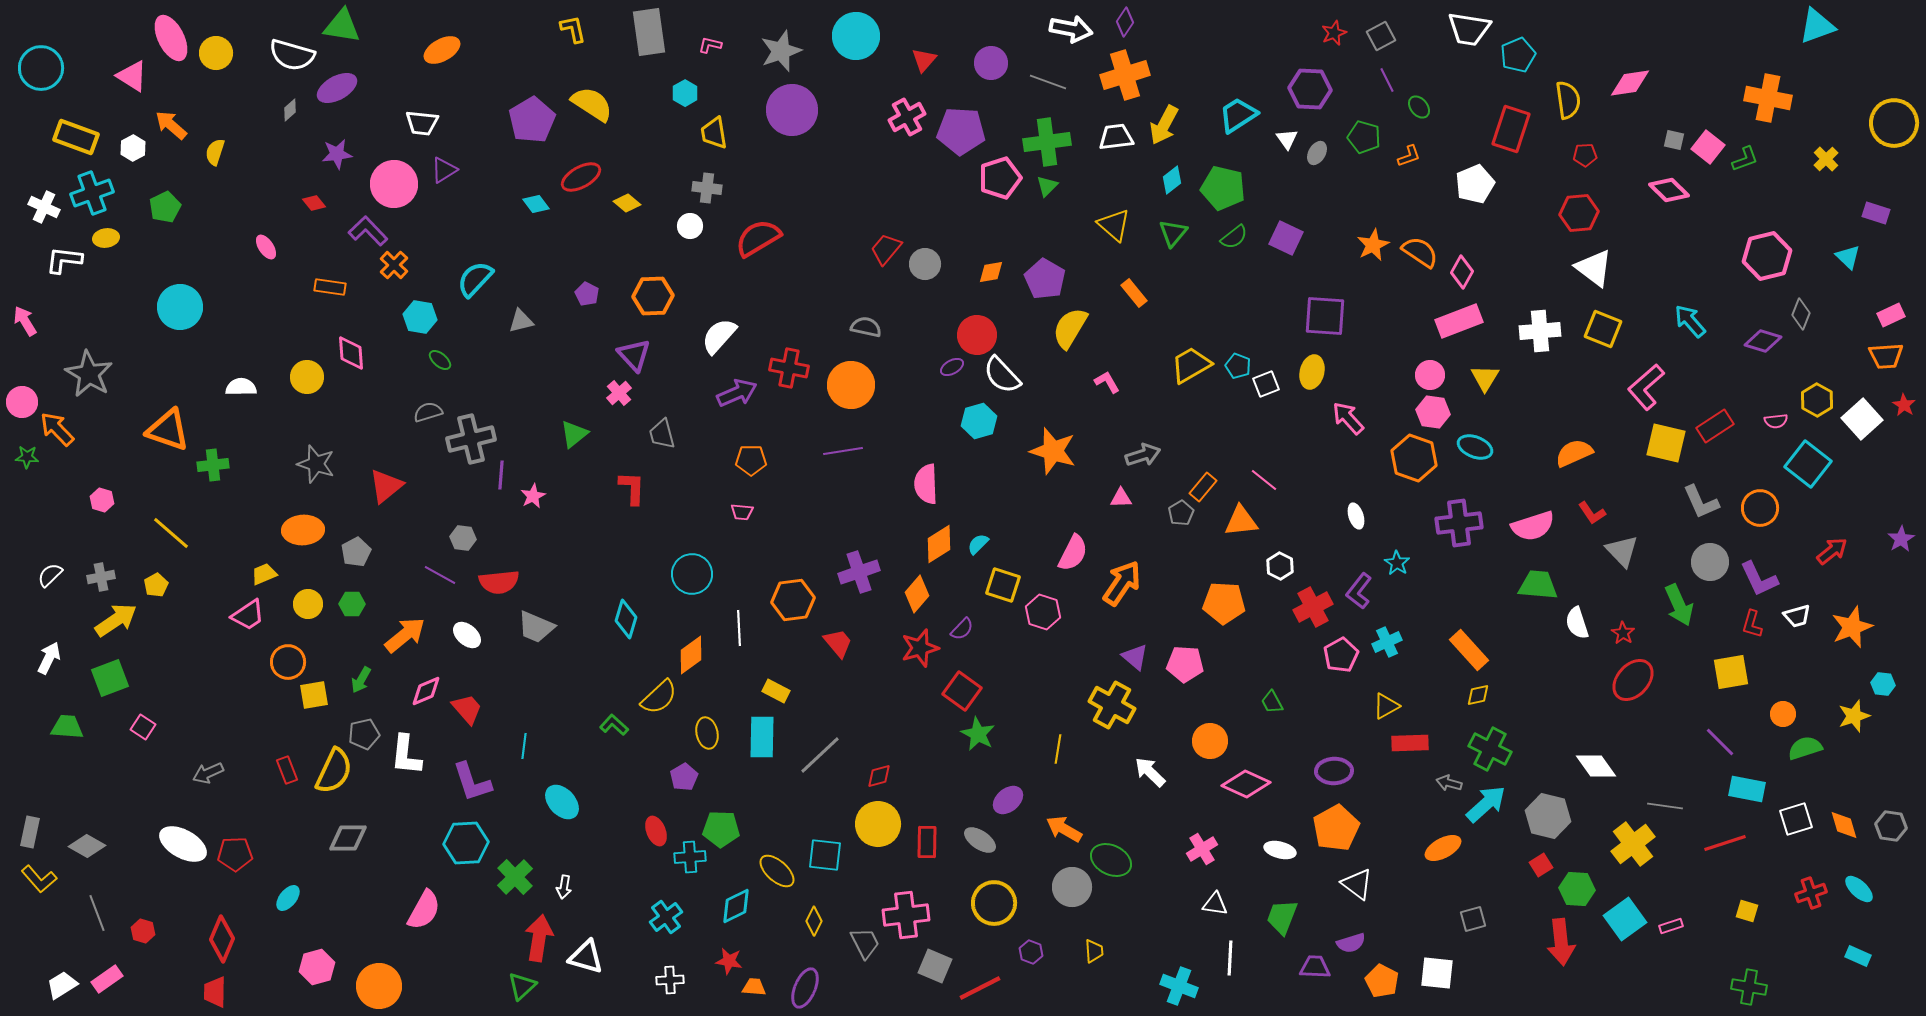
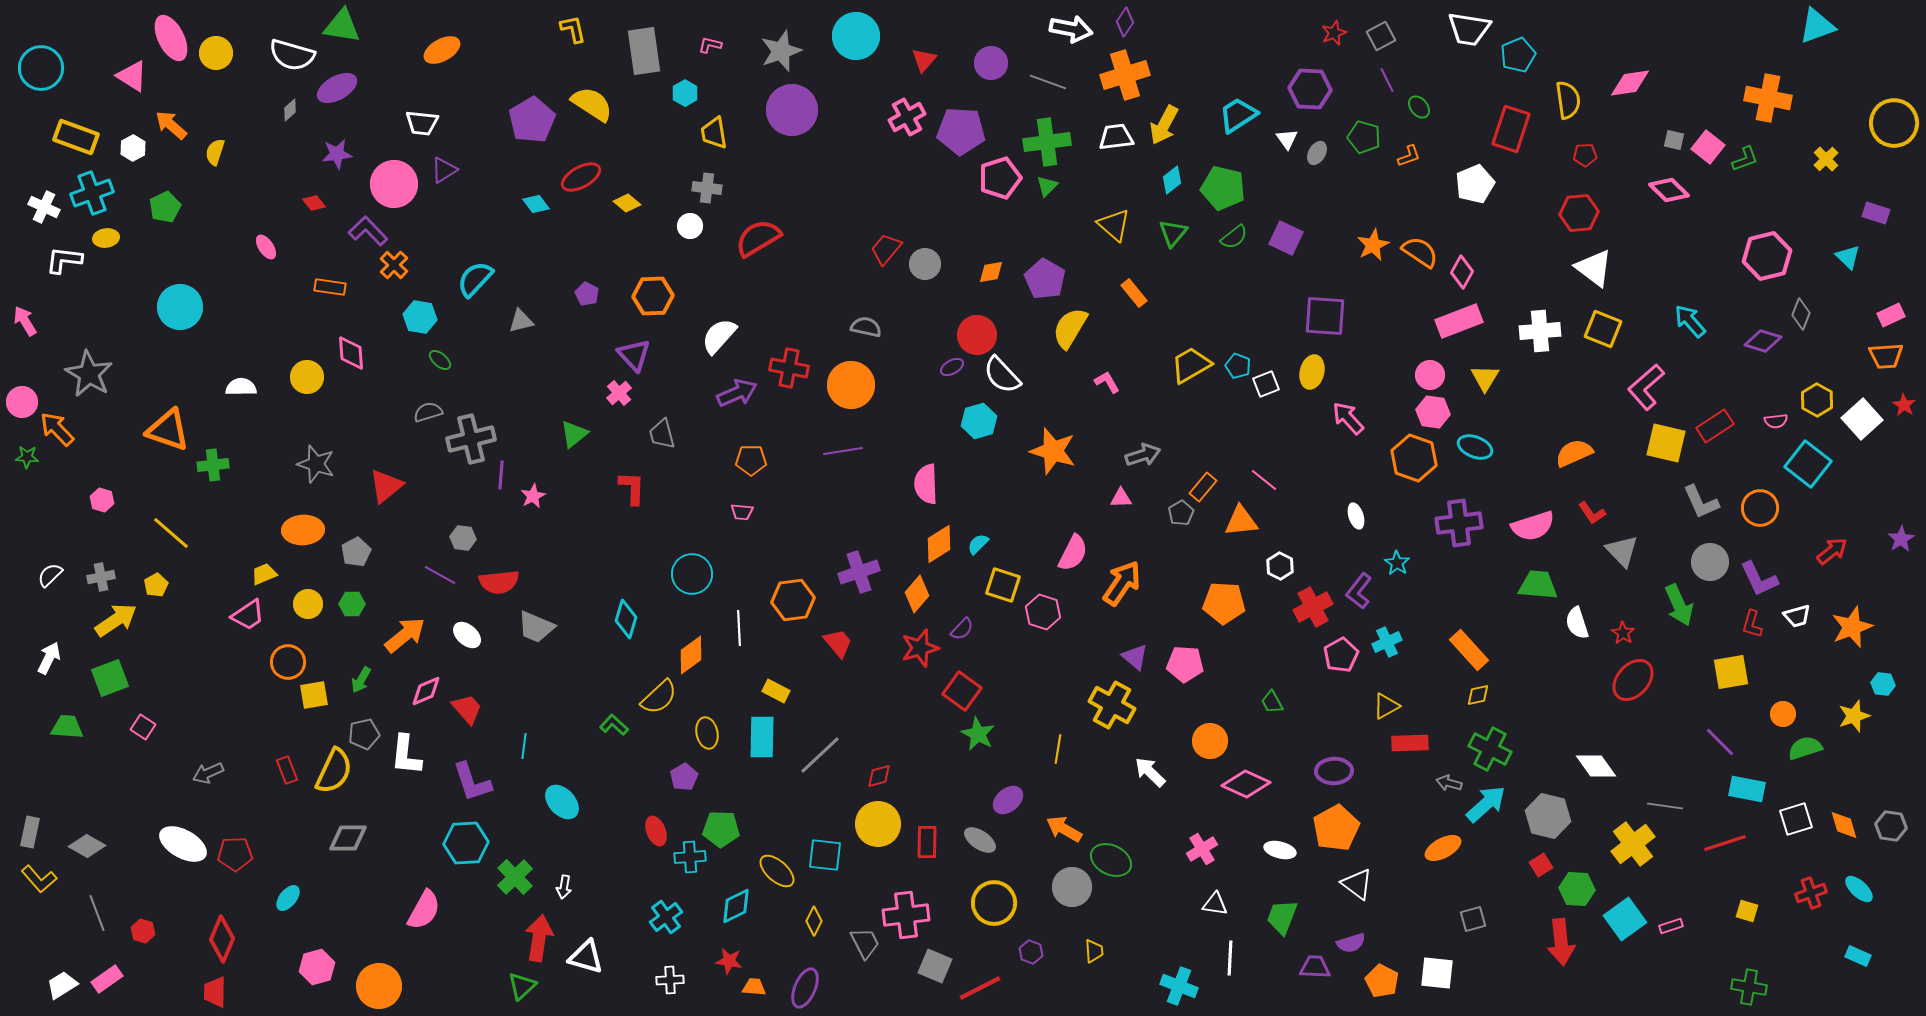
gray rectangle at (649, 32): moved 5 px left, 19 px down
